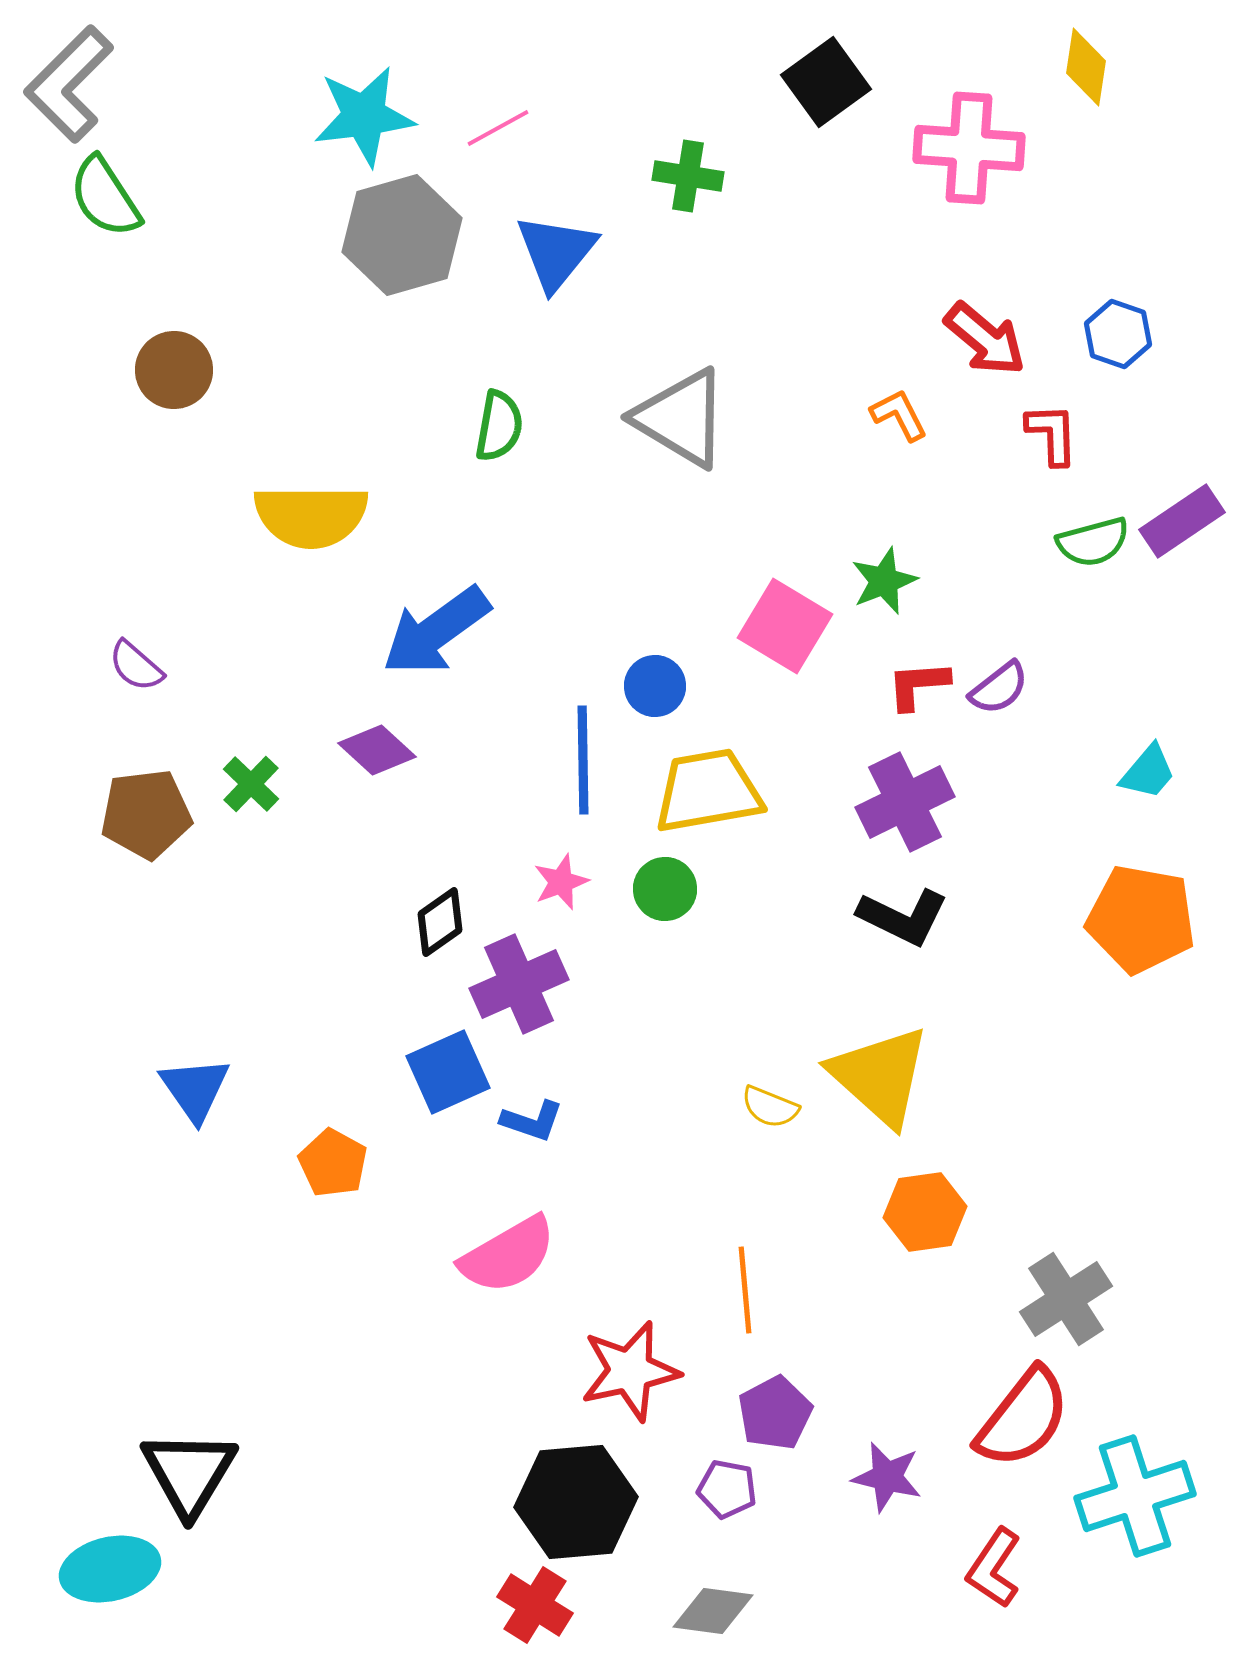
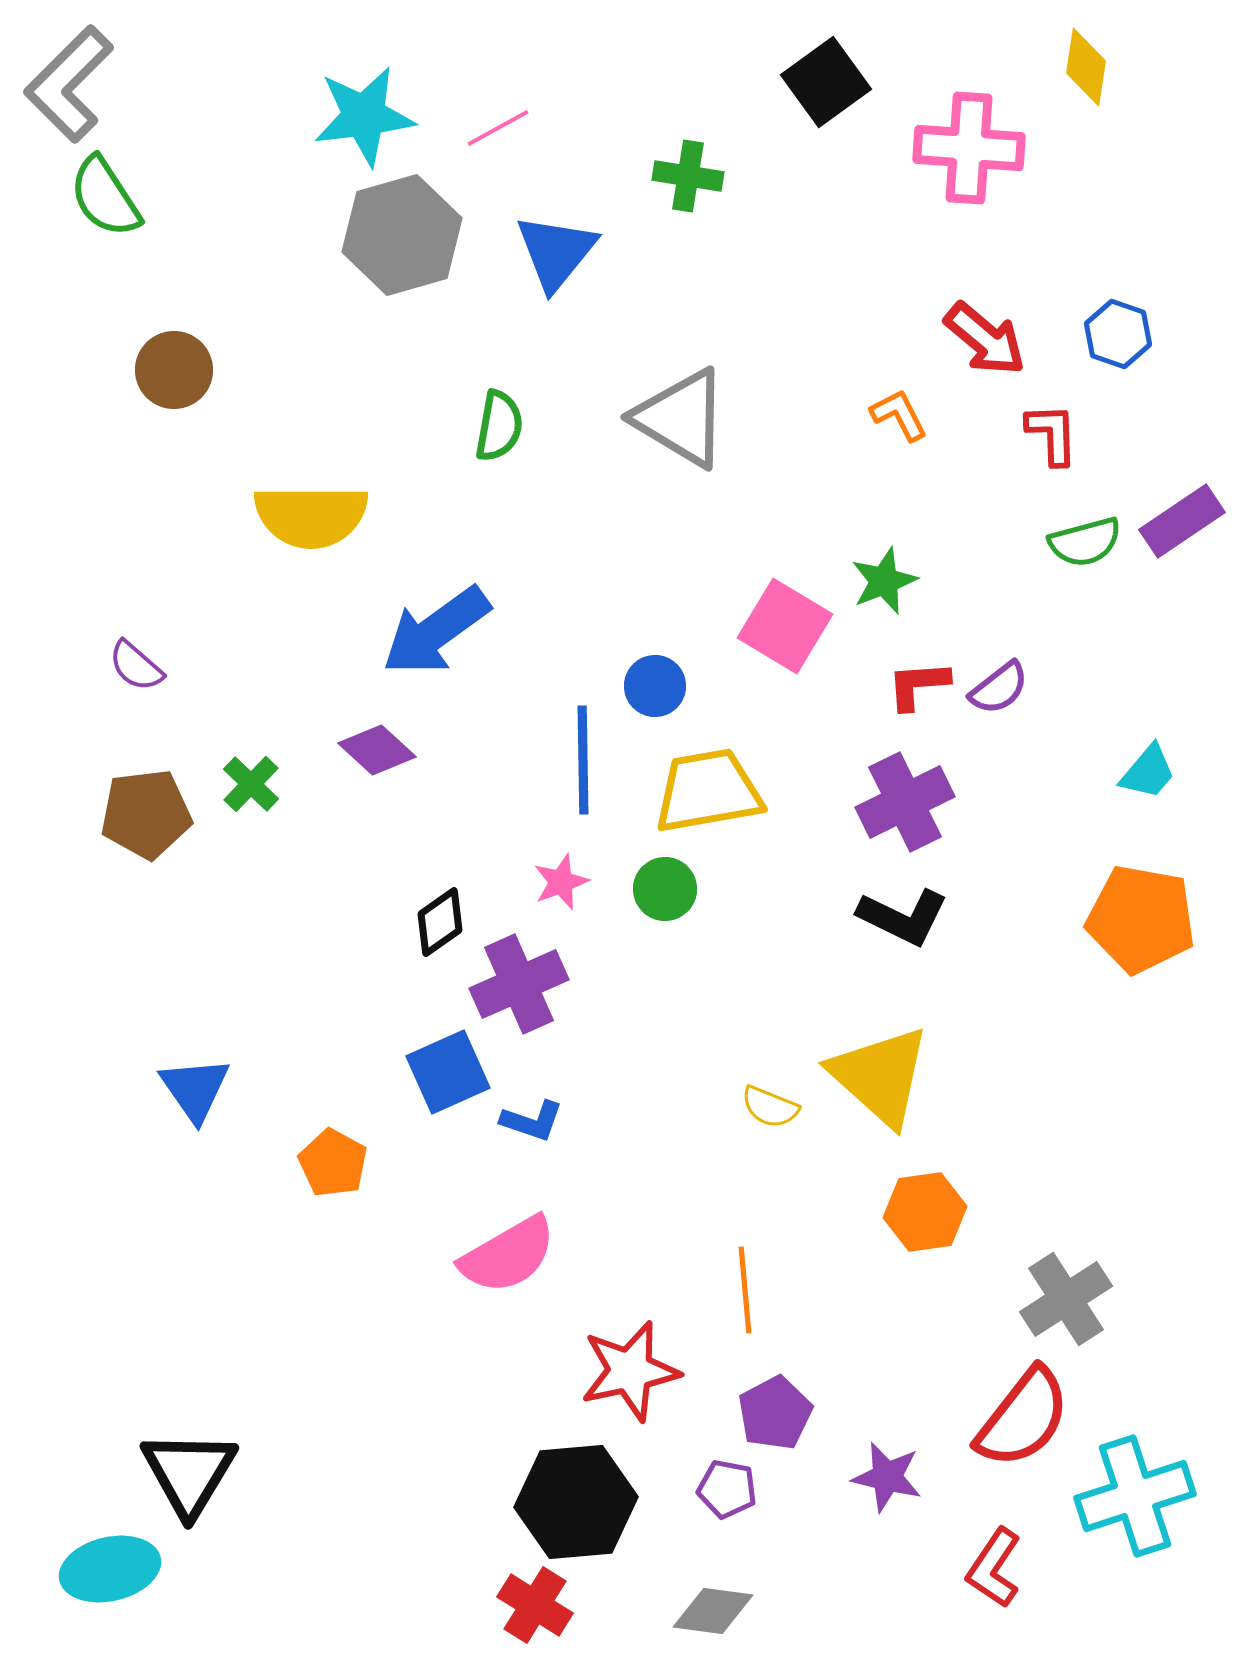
green semicircle at (1093, 542): moved 8 px left
